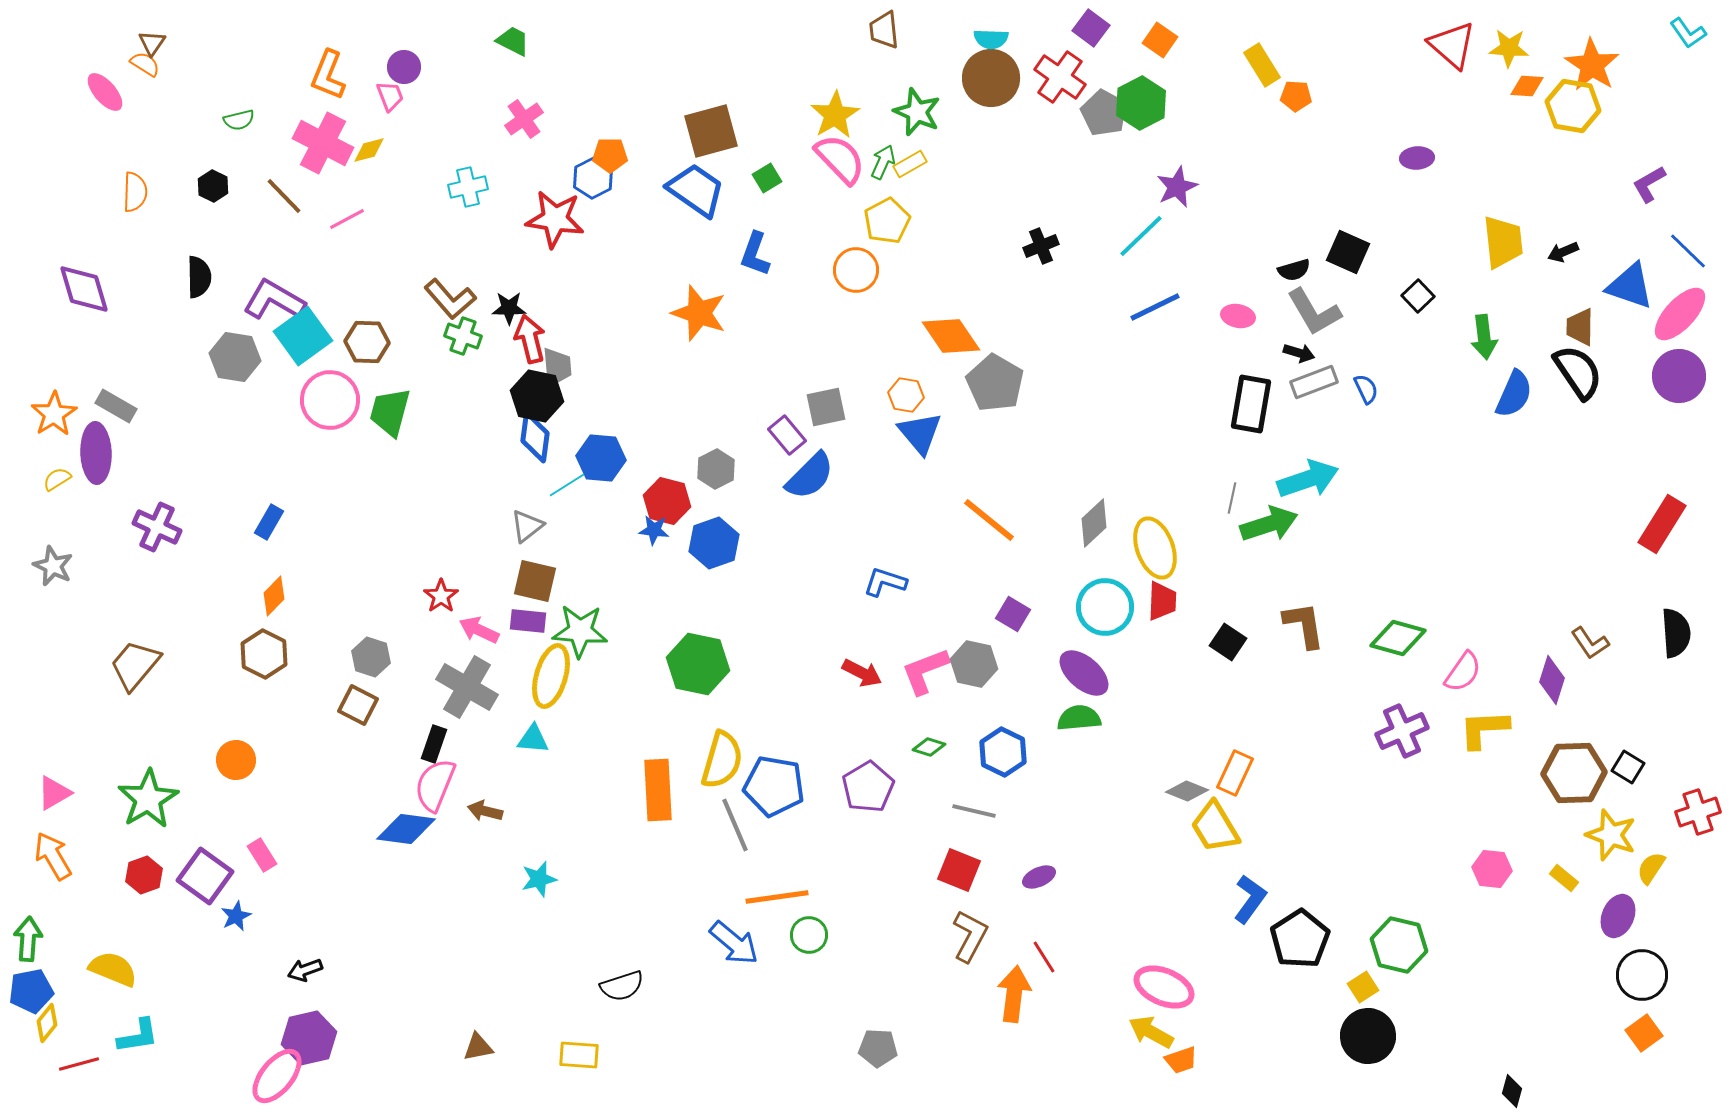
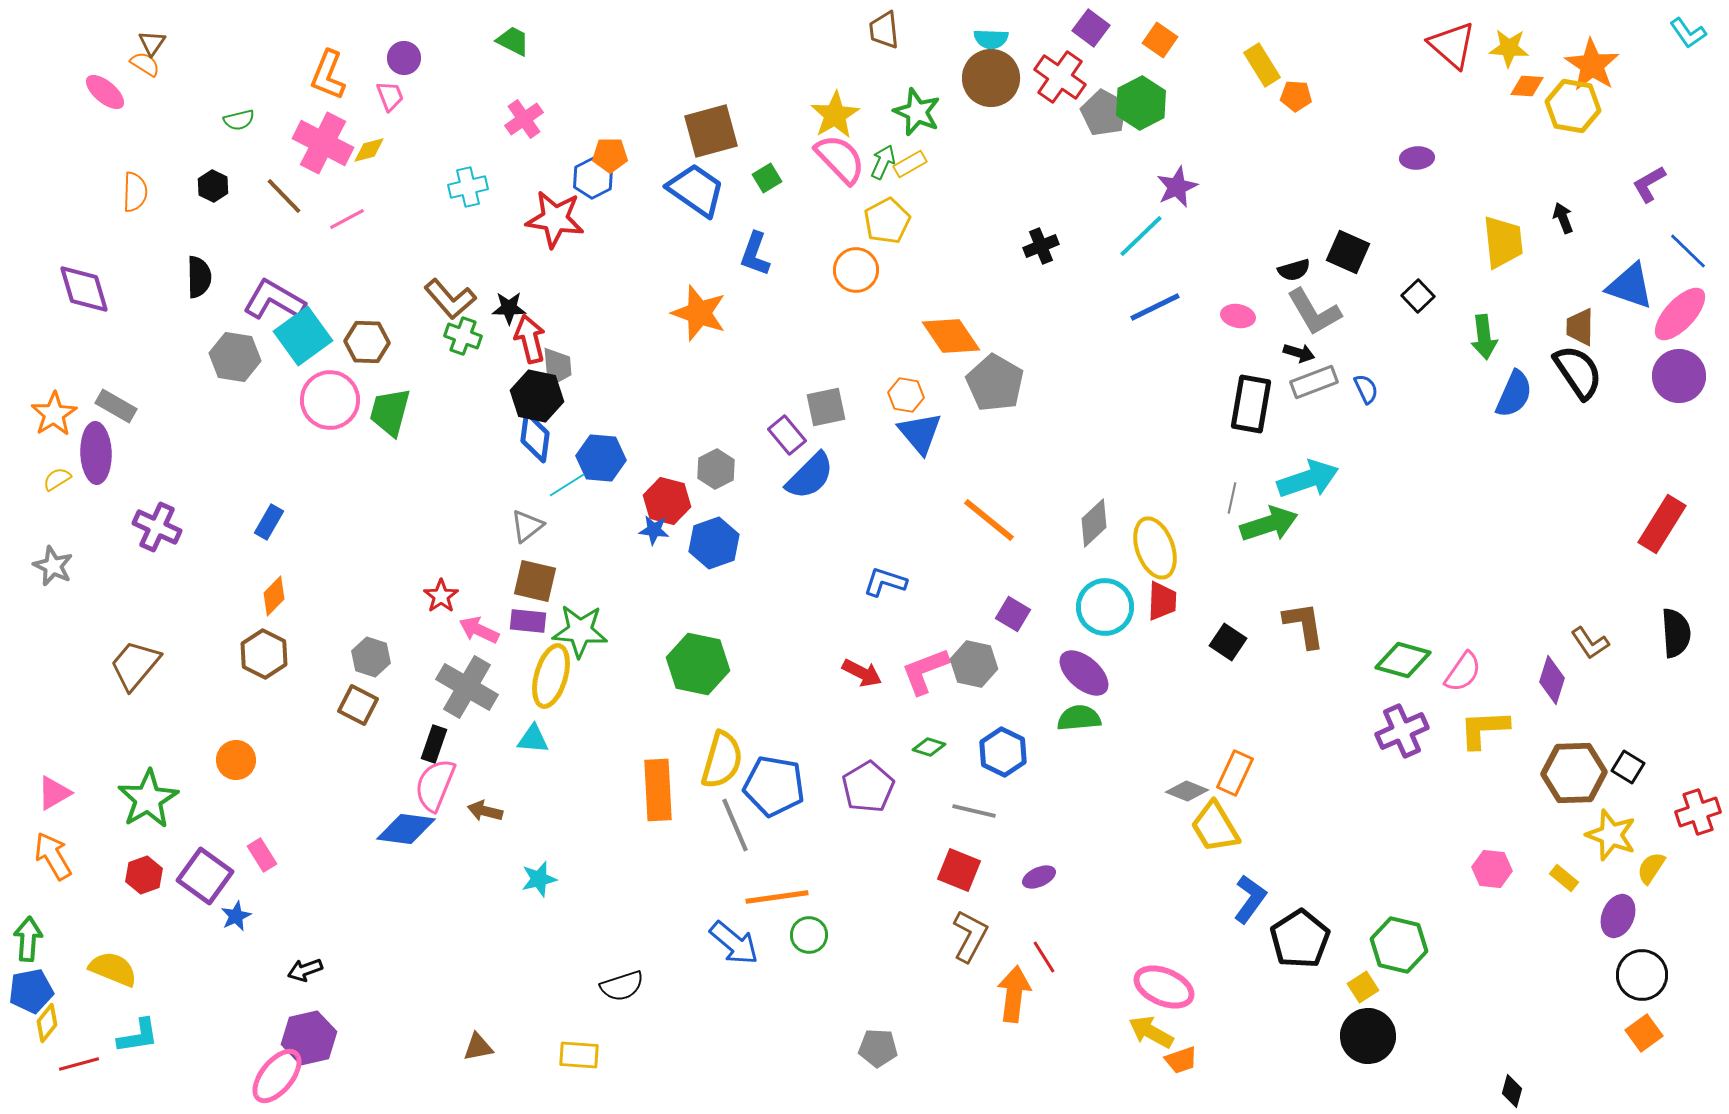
purple circle at (404, 67): moved 9 px up
pink ellipse at (105, 92): rotated 9 degrees counterclockwise
black arrow at (1563, 252): moved 34 px up; rotated 92 degrees clockwise
green diamond at (1398, 638): moved 5 px right, 22 px down
